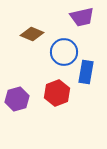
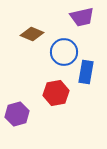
red hexagon: moved 1 px left; rotated 10 degrees clockwise
purple hexagon: moved 15 px down
